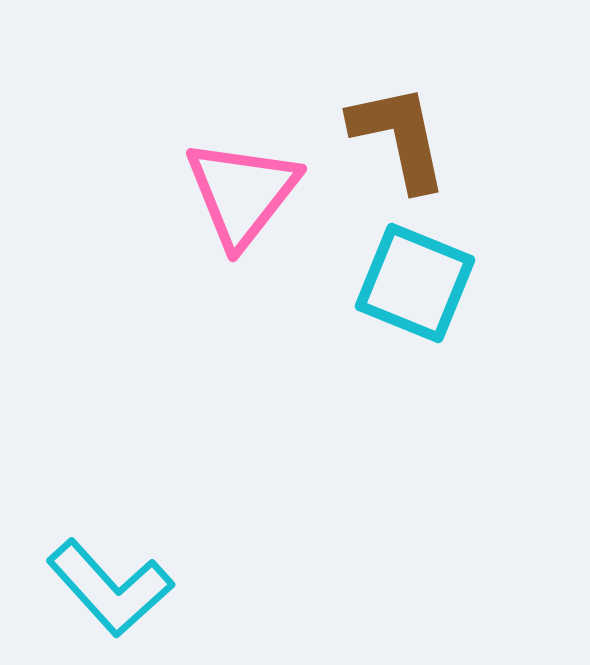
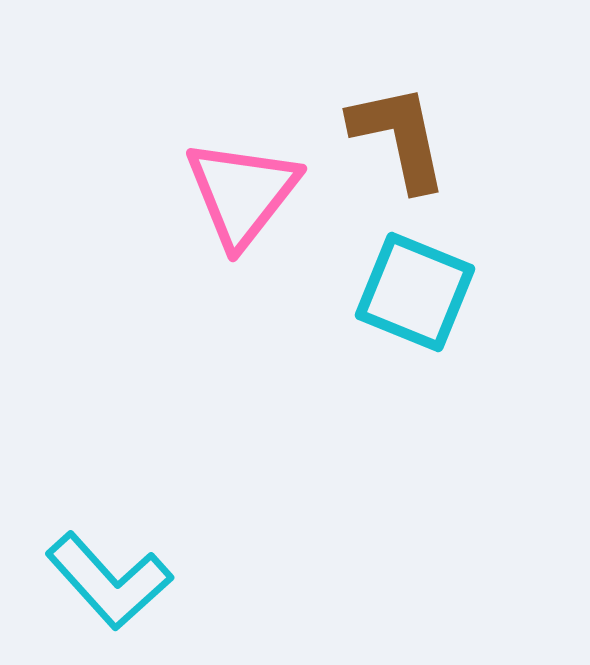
cyan square: moved 9 px down
cyan L-shape: moved 1 px left, 7 px up
